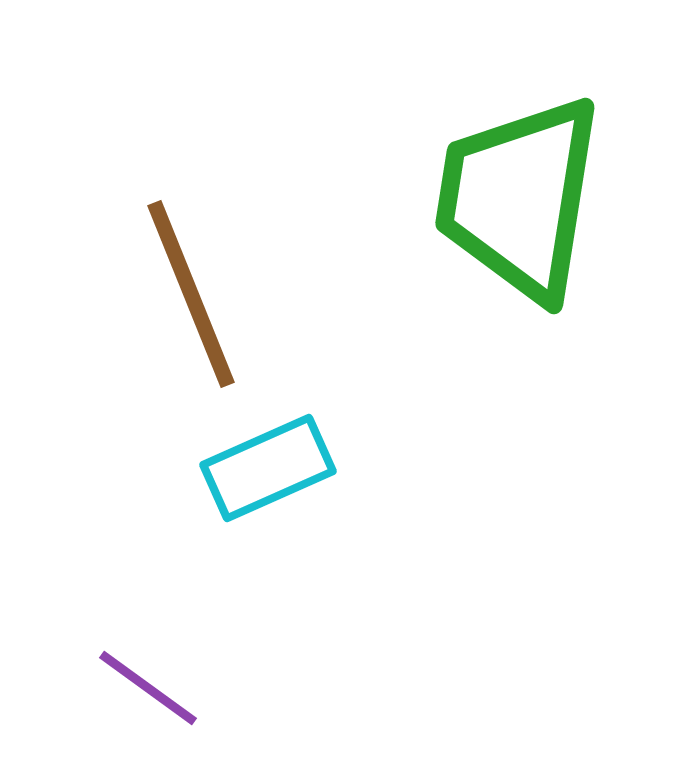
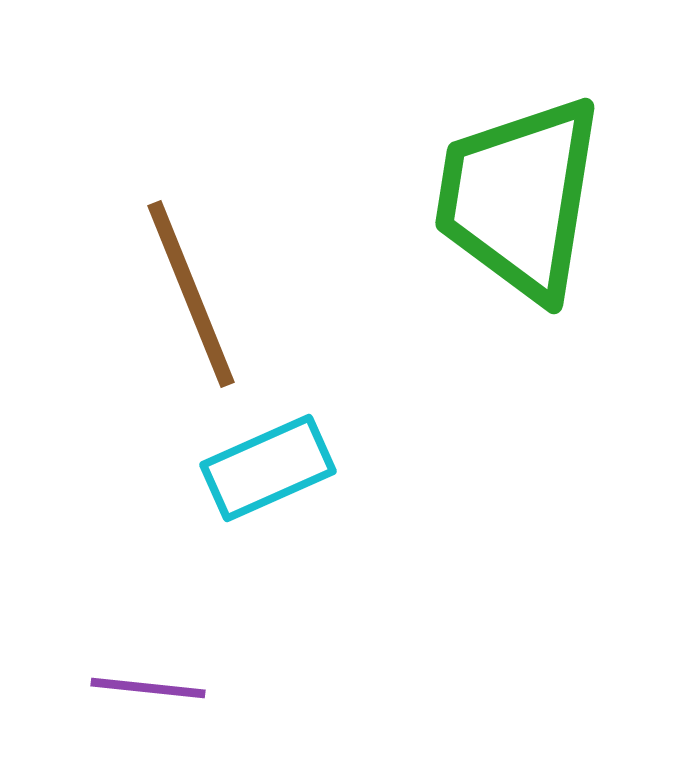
purple line: rotated 30 degrees counterclockwise
